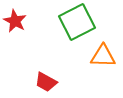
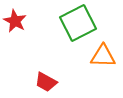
green square: moved 1 px right, 1 px down
